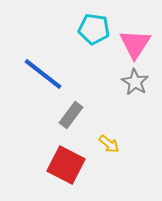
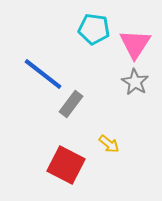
gray rectangle: moved 11 px up
